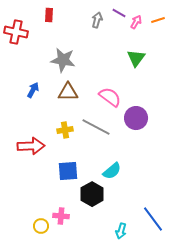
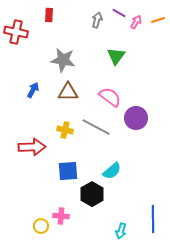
green triangle: moved 20 px left, 2 px up
yellow cross: rotated 21 degrees clockwise
red arrow: moved 1 px right, 1 px down
blue line: rotated 36 degrees clockwise
